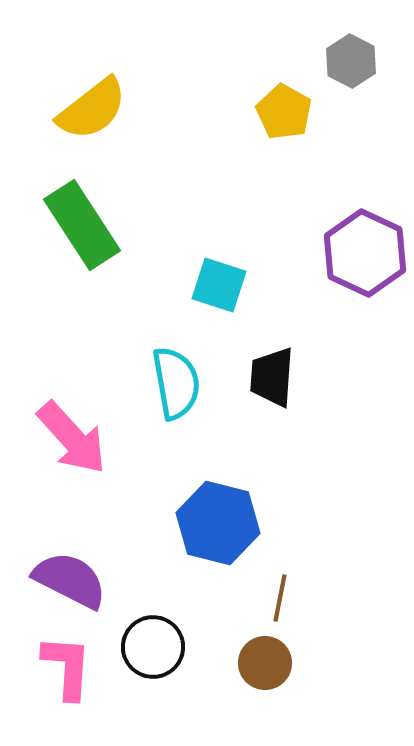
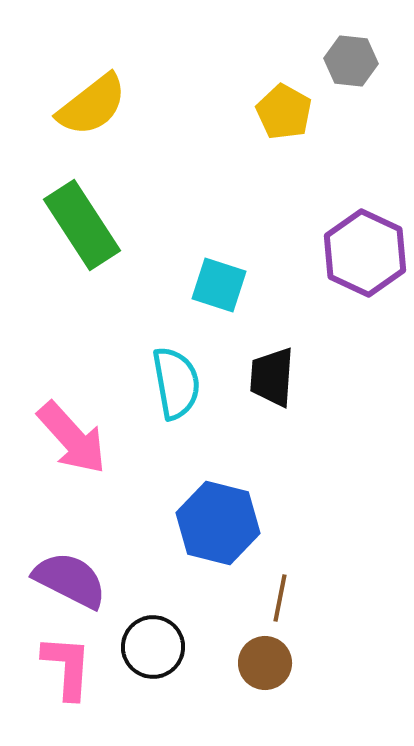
gray hexagon: rotated 21 degrees counterclockwise
yellow semicircle: moved 4 px up
